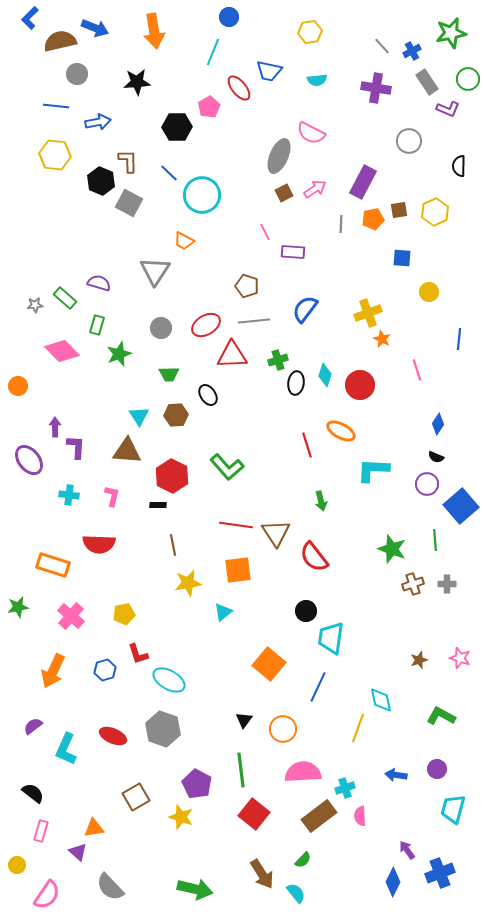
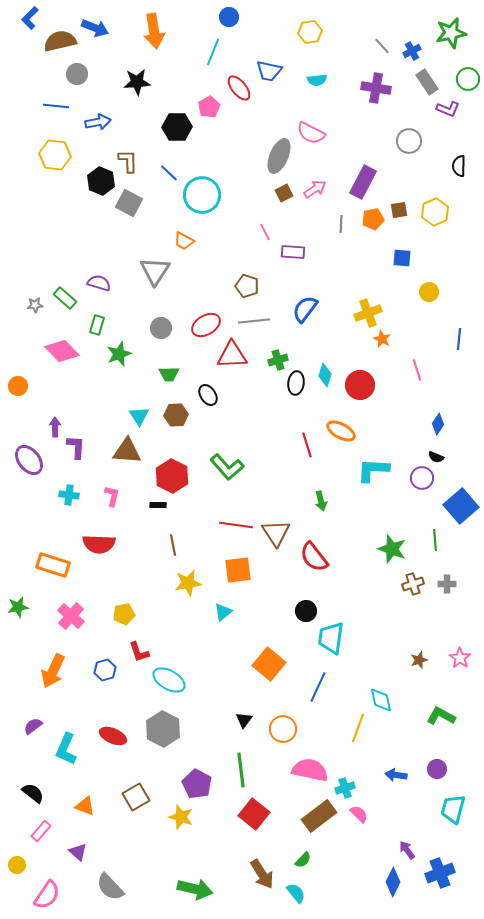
purple circle at (427, 484): moved 5 px left, 6 px up
red L-shape at (138, 654): moved 1 px right, 2 px up
pink star at (460, 658): rotated 15 degrees clockwise
gray hexagon at (163, 729): rotated 8 degrees clockwise
pink semicircle at (303, 772): moved 7 px right, 2 px up; rotated 15 degrees clockwise
pink semicircle at (360, 816): moved 1 px left, 2 px up; rotated 138 degrees clockwise
orange triangle at (94, 828): moved 9 px left, 22 px up; rotated 30 degrees clockwise
pink rectangle at (41, 831): rotated 25 degrees clockwise
